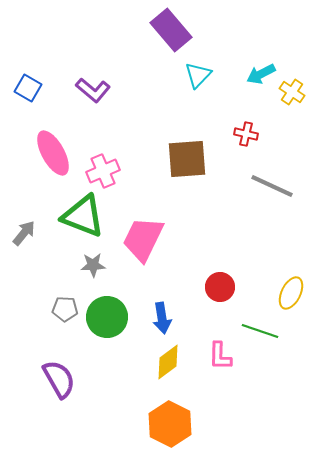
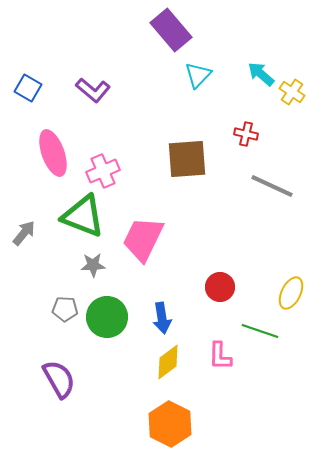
cyan arrow: rotated 68 degrees clockwise
pink ellipse: rotated 9 degrees clockwise
